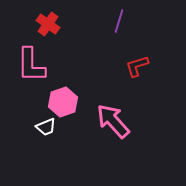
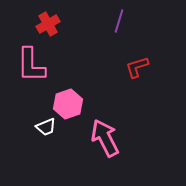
red cross: rotated 25 degrees clockwise
red L-shape: moved 1 px down
pink hexagon: moved 5 px right, 2 px down
pink arrow: moved 8 px left, 17 px down; rotated 15 degrees clockwise
